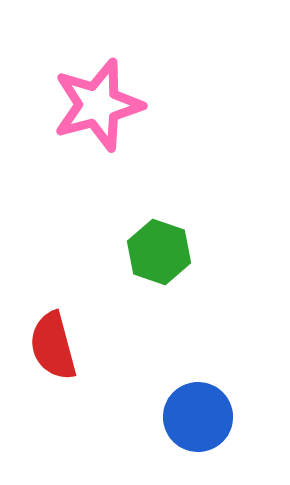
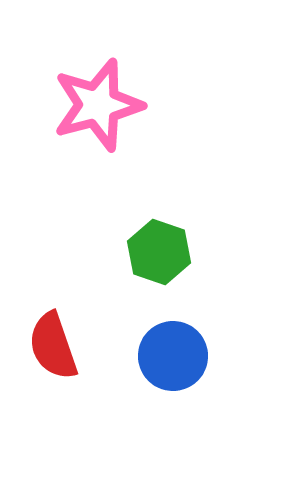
red semicircle: rotated 4 degrees counterclockwise
blue circle: moved 25 px left, 61 px up
